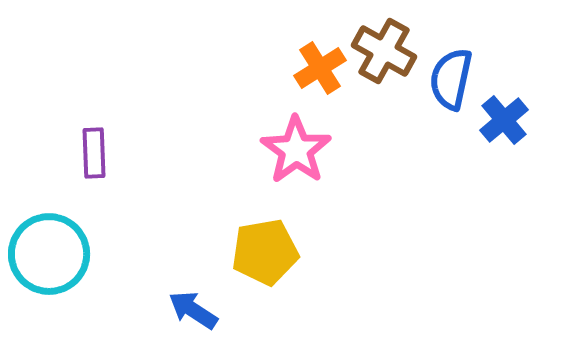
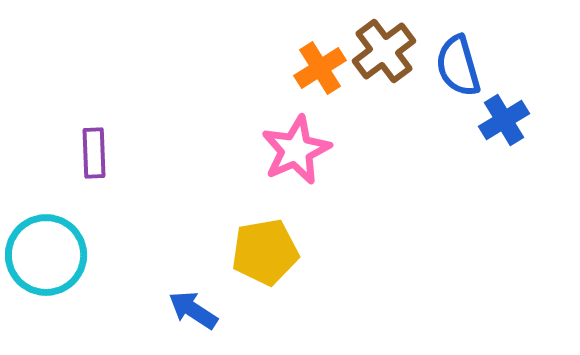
brown cross: rotated 24 degrees clockwise
blue semicircle: moved 7 px right, 13 px up; rotated 28 degrees counterclockwise
blue cross: rotated 9 degrees clockwise
pink star: rotated 12 degrees clockwise
cyan circle: moved 3 px left, 1 px down
